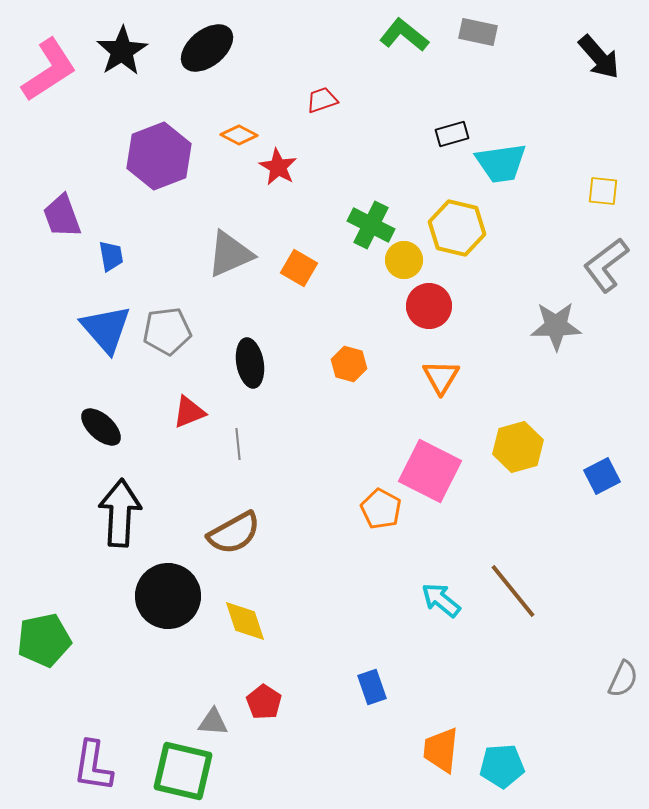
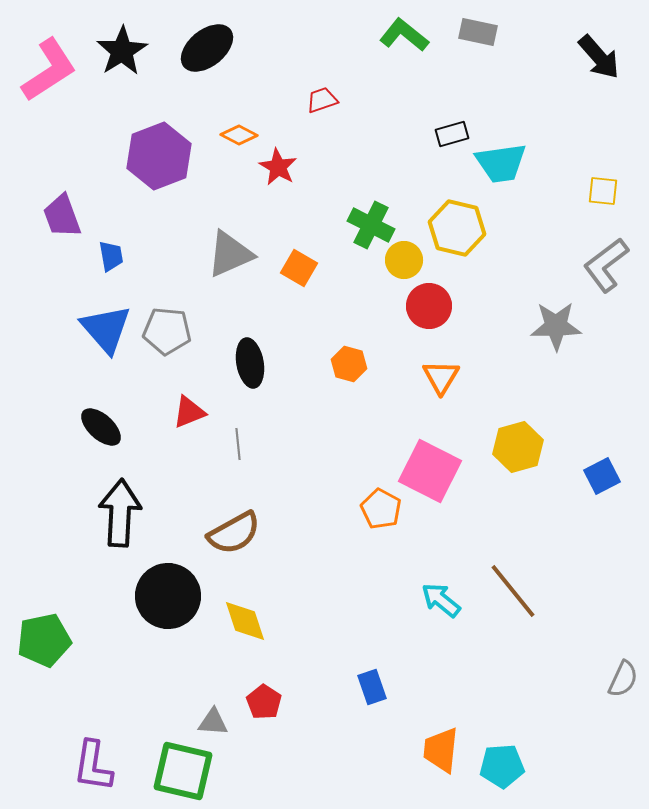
gray pentagon at (167, 331): rotated 12 degrees clockwise
